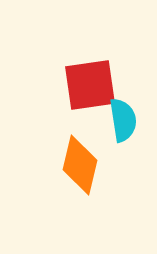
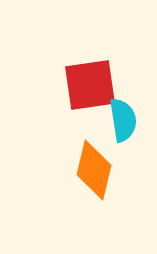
orange diamond: moved 14 px right, 5 px down
